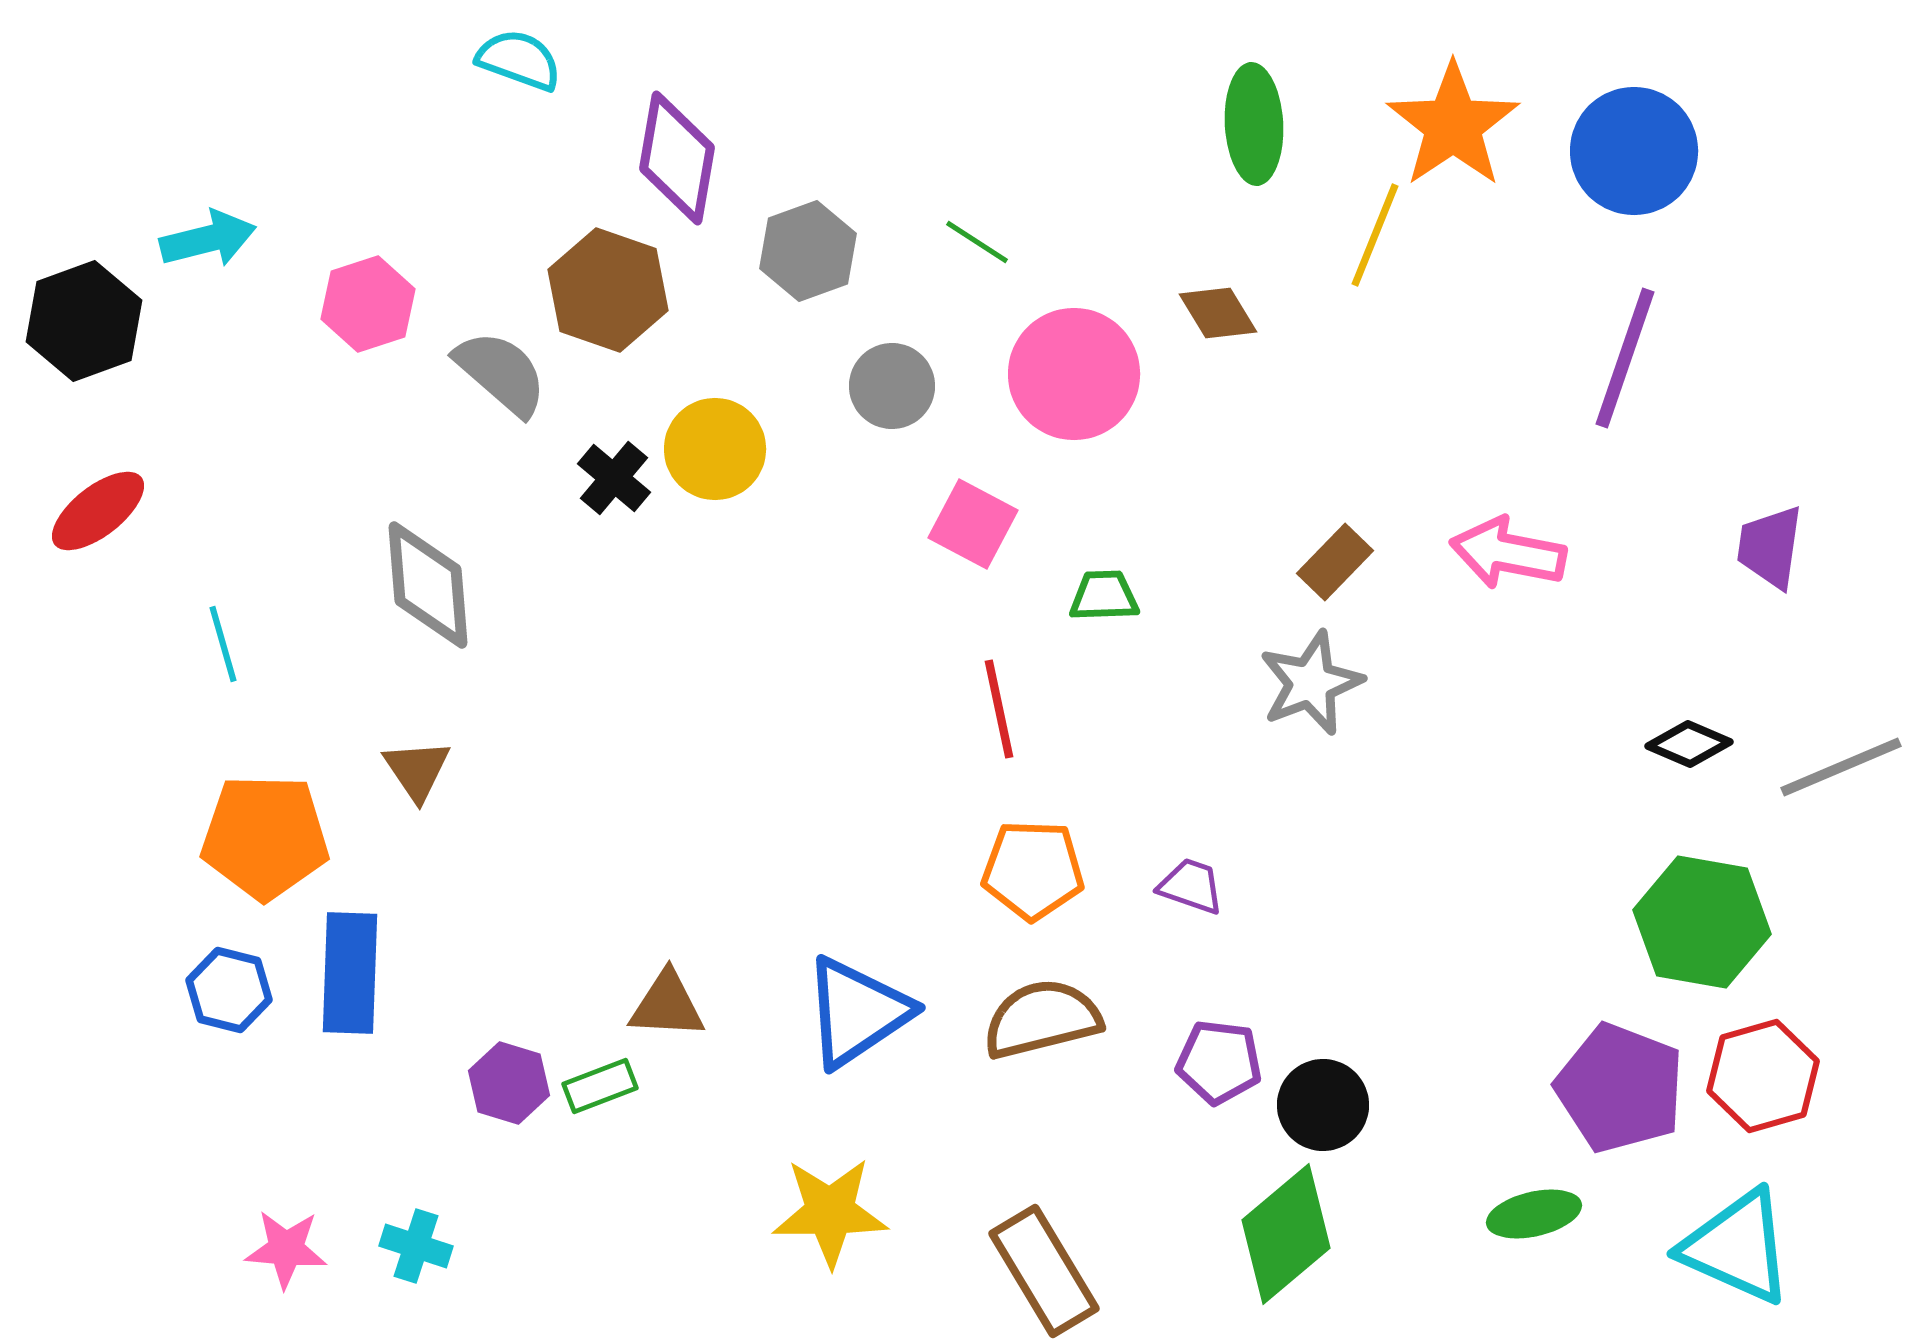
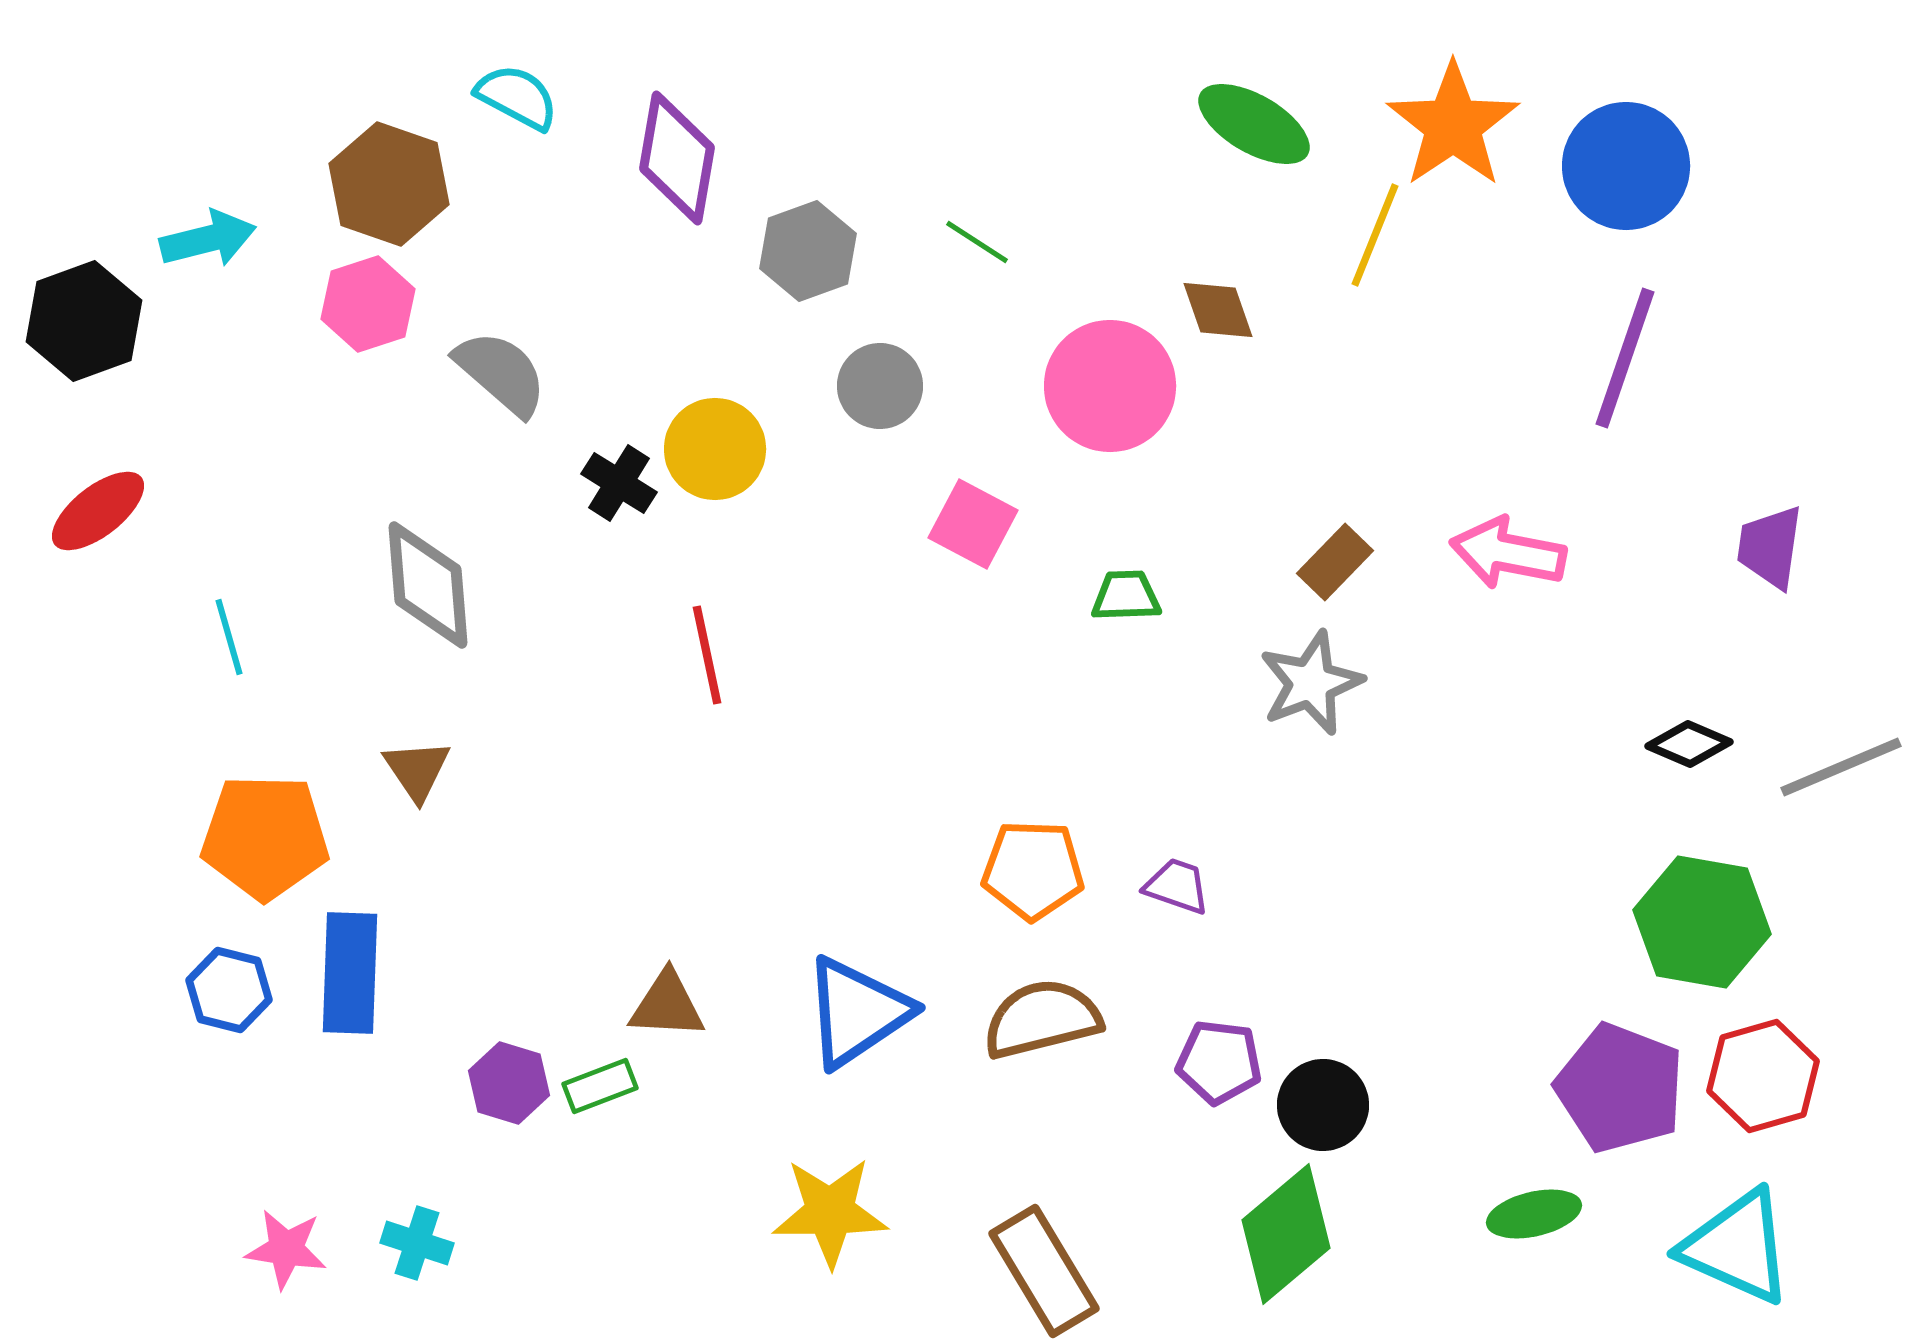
cyan semicircle at (519, 60): moved 2 px left, 37 px down; rotated 8 degrees clockwise
green ellipse at (1254, 124): rotated 57 degrees counterclockwise
blue circle at (1634, 151): moved 8 px left, 15 px down
brown hexagon at (608, 290): moved 219 px left, 106 px up
brown diamond at (1218, 313): moved 3 px up; rotated 12 degrees clockwise
pink circle at (1074, 374): moved 36 px right, 12 px down
gray circle at (892, 386): moved 12 px left
black cross at (614, 478): moved 5 px right, 5 px down; rotated 8 degrees counterclockwise
green trapezoid at (1104, 596): moved 22 px right
cyan line at (223, 644): moved 6 px right, 7 px up
red line at (999, 709): moved 292 px left, 54 px up
purple trapezoid at (1191, 886): moved 14 px left
cyan cross at (416, 1246): moved 1 px right, 3 px up
pink star at (286, 1249): rotated 4 degrees clockwise
